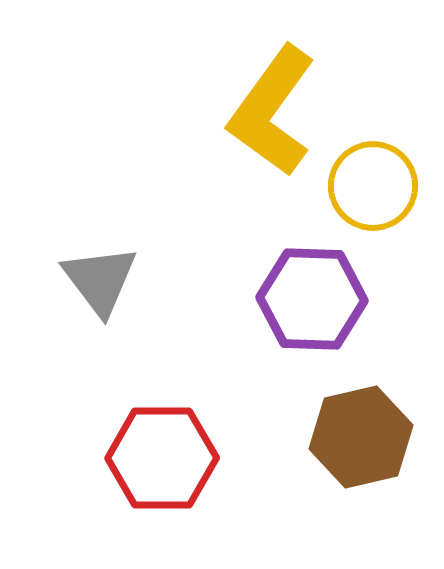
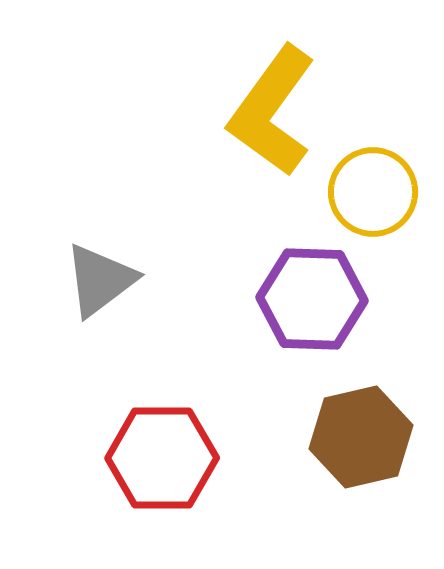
yellow circle: moved 6 px down
gray triangle: rotated 30 degrees clockwise
